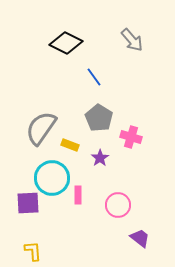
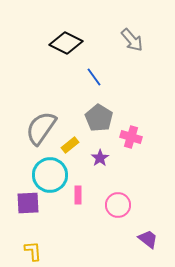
yellow rectangle: rotated 60 degrees counterclockwise
cyan circle: moved 2 px left, 3 px up
purple trapezoid: moved 8 px right, 1 px down
